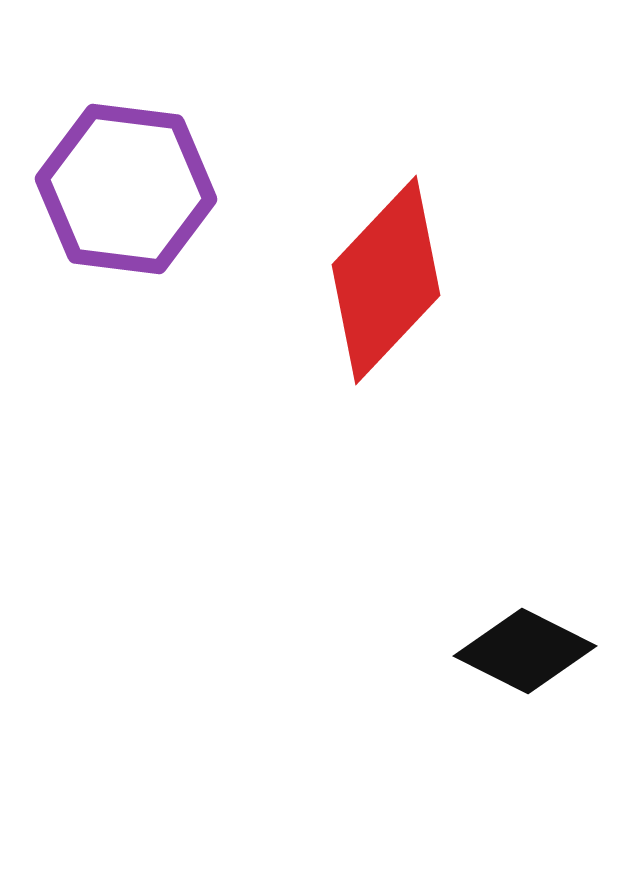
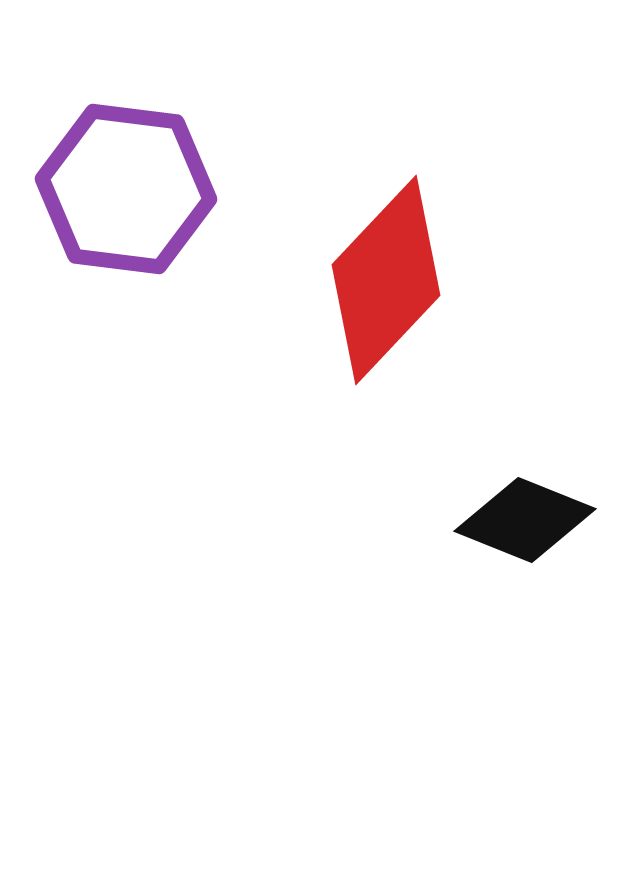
black diamond: moved 131 px up; rotated 5 degrees counterclockwise
